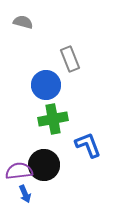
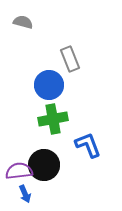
blue circle: moved 3 px right
